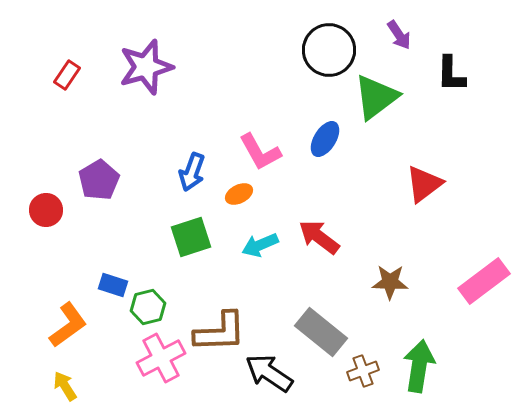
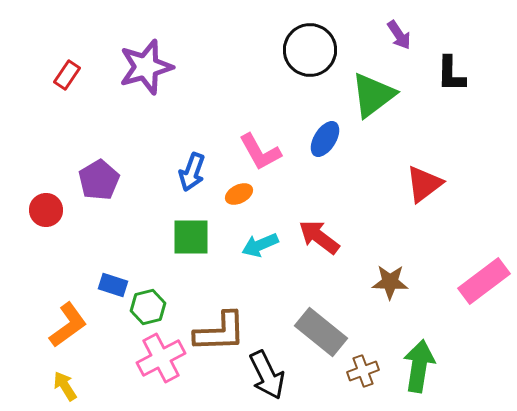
black circle: moved 19 px left
green triangle: moved 3 px left, 2 px up
green square: rotated 18 degrees clockwise
black arrow: moved 2 px left, 2 px down; rotated 150 degrees counterclockwise
